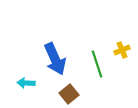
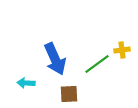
yellow cross: rotated 14 degrees clockwise
green line: rotated 72 degrees clockwise
brown square: rotated 36 degrees clockwise
